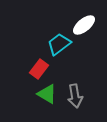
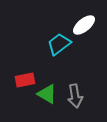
red rectangle: moved 14 px left, 11 px down; rotated 42 degrees clockwise
